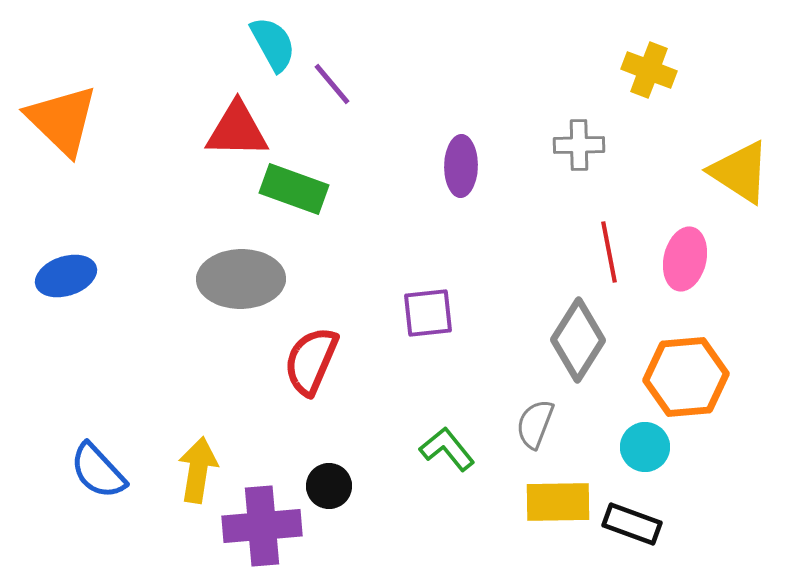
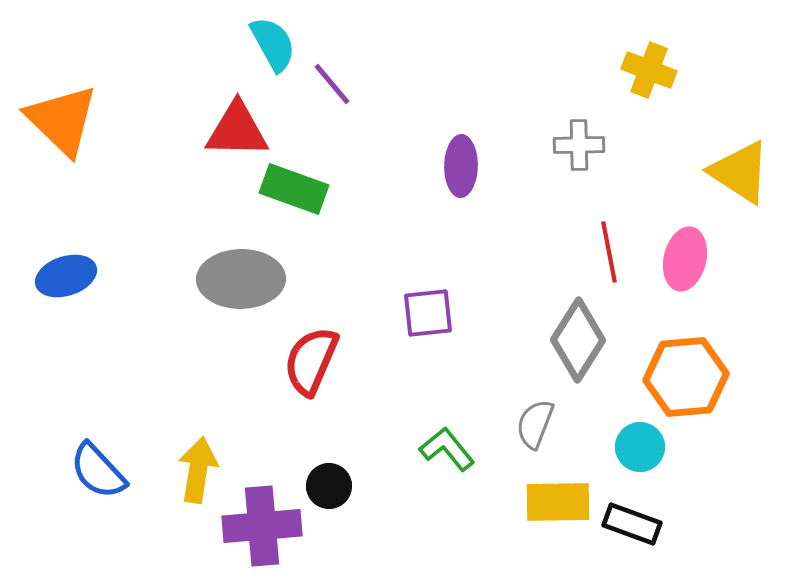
cyan circle: moved 5 px left
